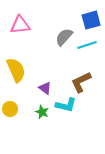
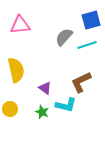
yellow semicircle: rotated 10 degrees clockwise
